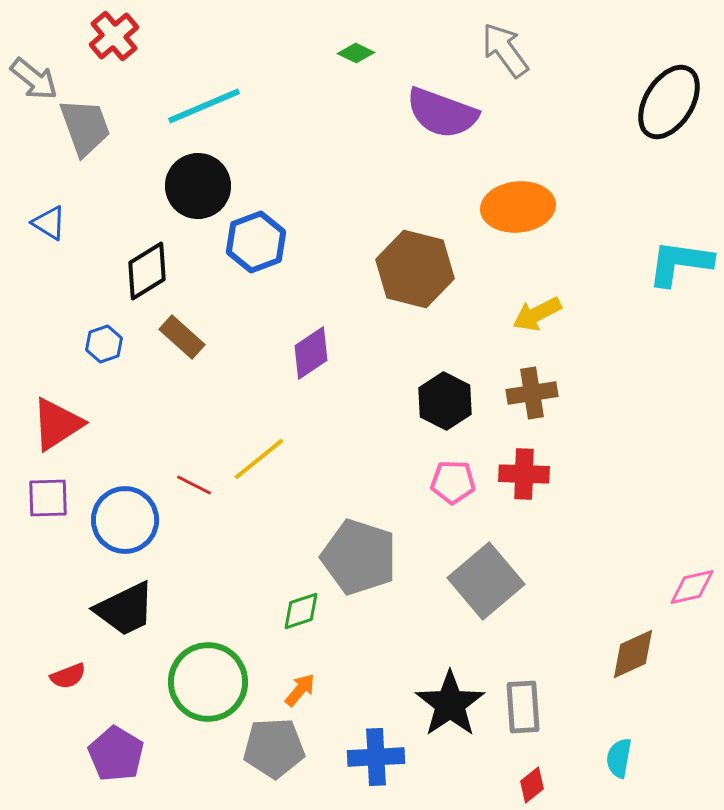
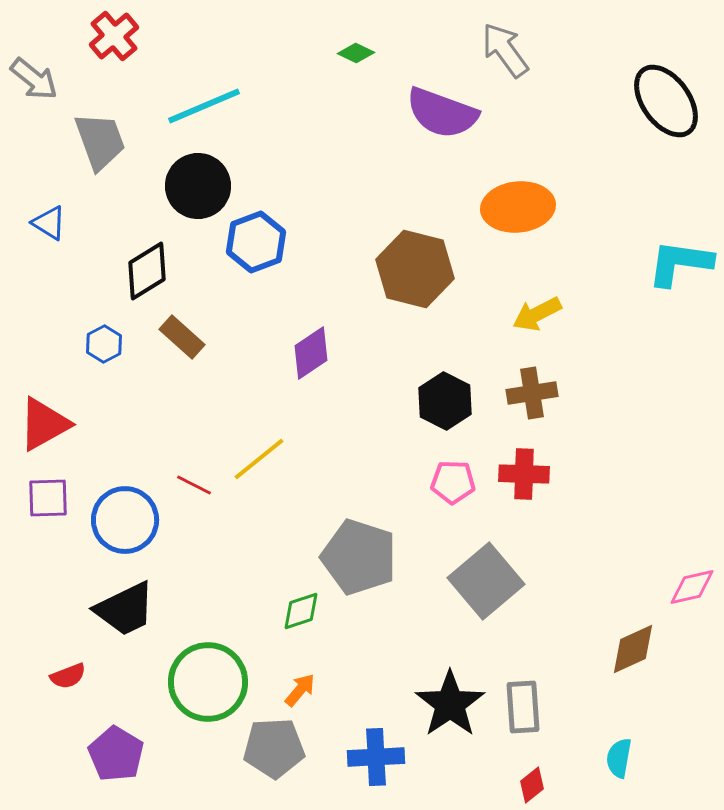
black ellipse at (669, 102): moved 3 px left, 1 px up; rotated 68 degrees counterclockwise
gray trapezoid at (85, 127): moved 15 px right, 14 px down
blue hexagon at (104, 344): rotated 9 degrees counterclockwise
red triangle at (57, 424): moved 13 px left; rotated 4 degrees clockwise
brown diamond at (633, 654): moved 5 px up
